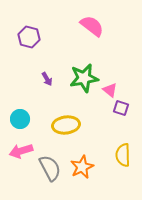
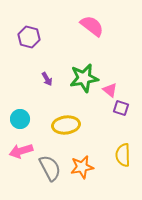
orange star: rotated 15 degrees clockwise
